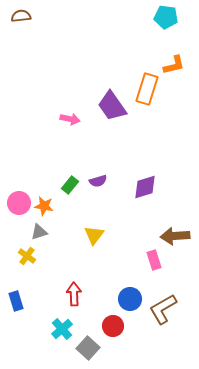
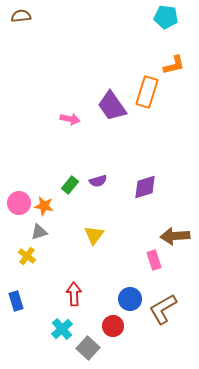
orange rectangle: moved 3 px down
